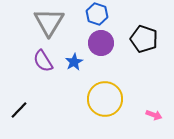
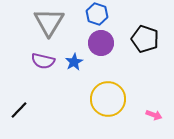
black pentagon: moved 1 px right
purple semicircle: rotated 45 degrees counterclockwise
yellow circle: moved 3 px right
